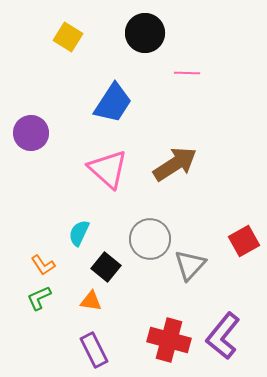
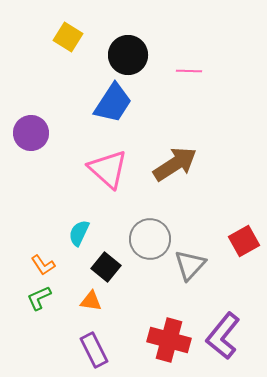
black circle: moved 17 px left, 22 px down
pink line: moved 2 px right, 2 px up
